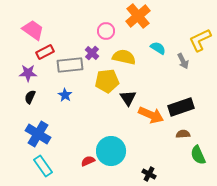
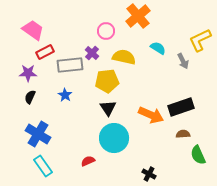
black triangle: moved 20 px left, 10 px down
cyan circle: moved 3 px right, 13 px up
